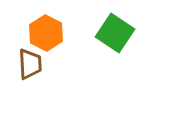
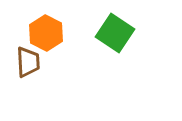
brown trapezoid: moved 2 px left, 2 px up
